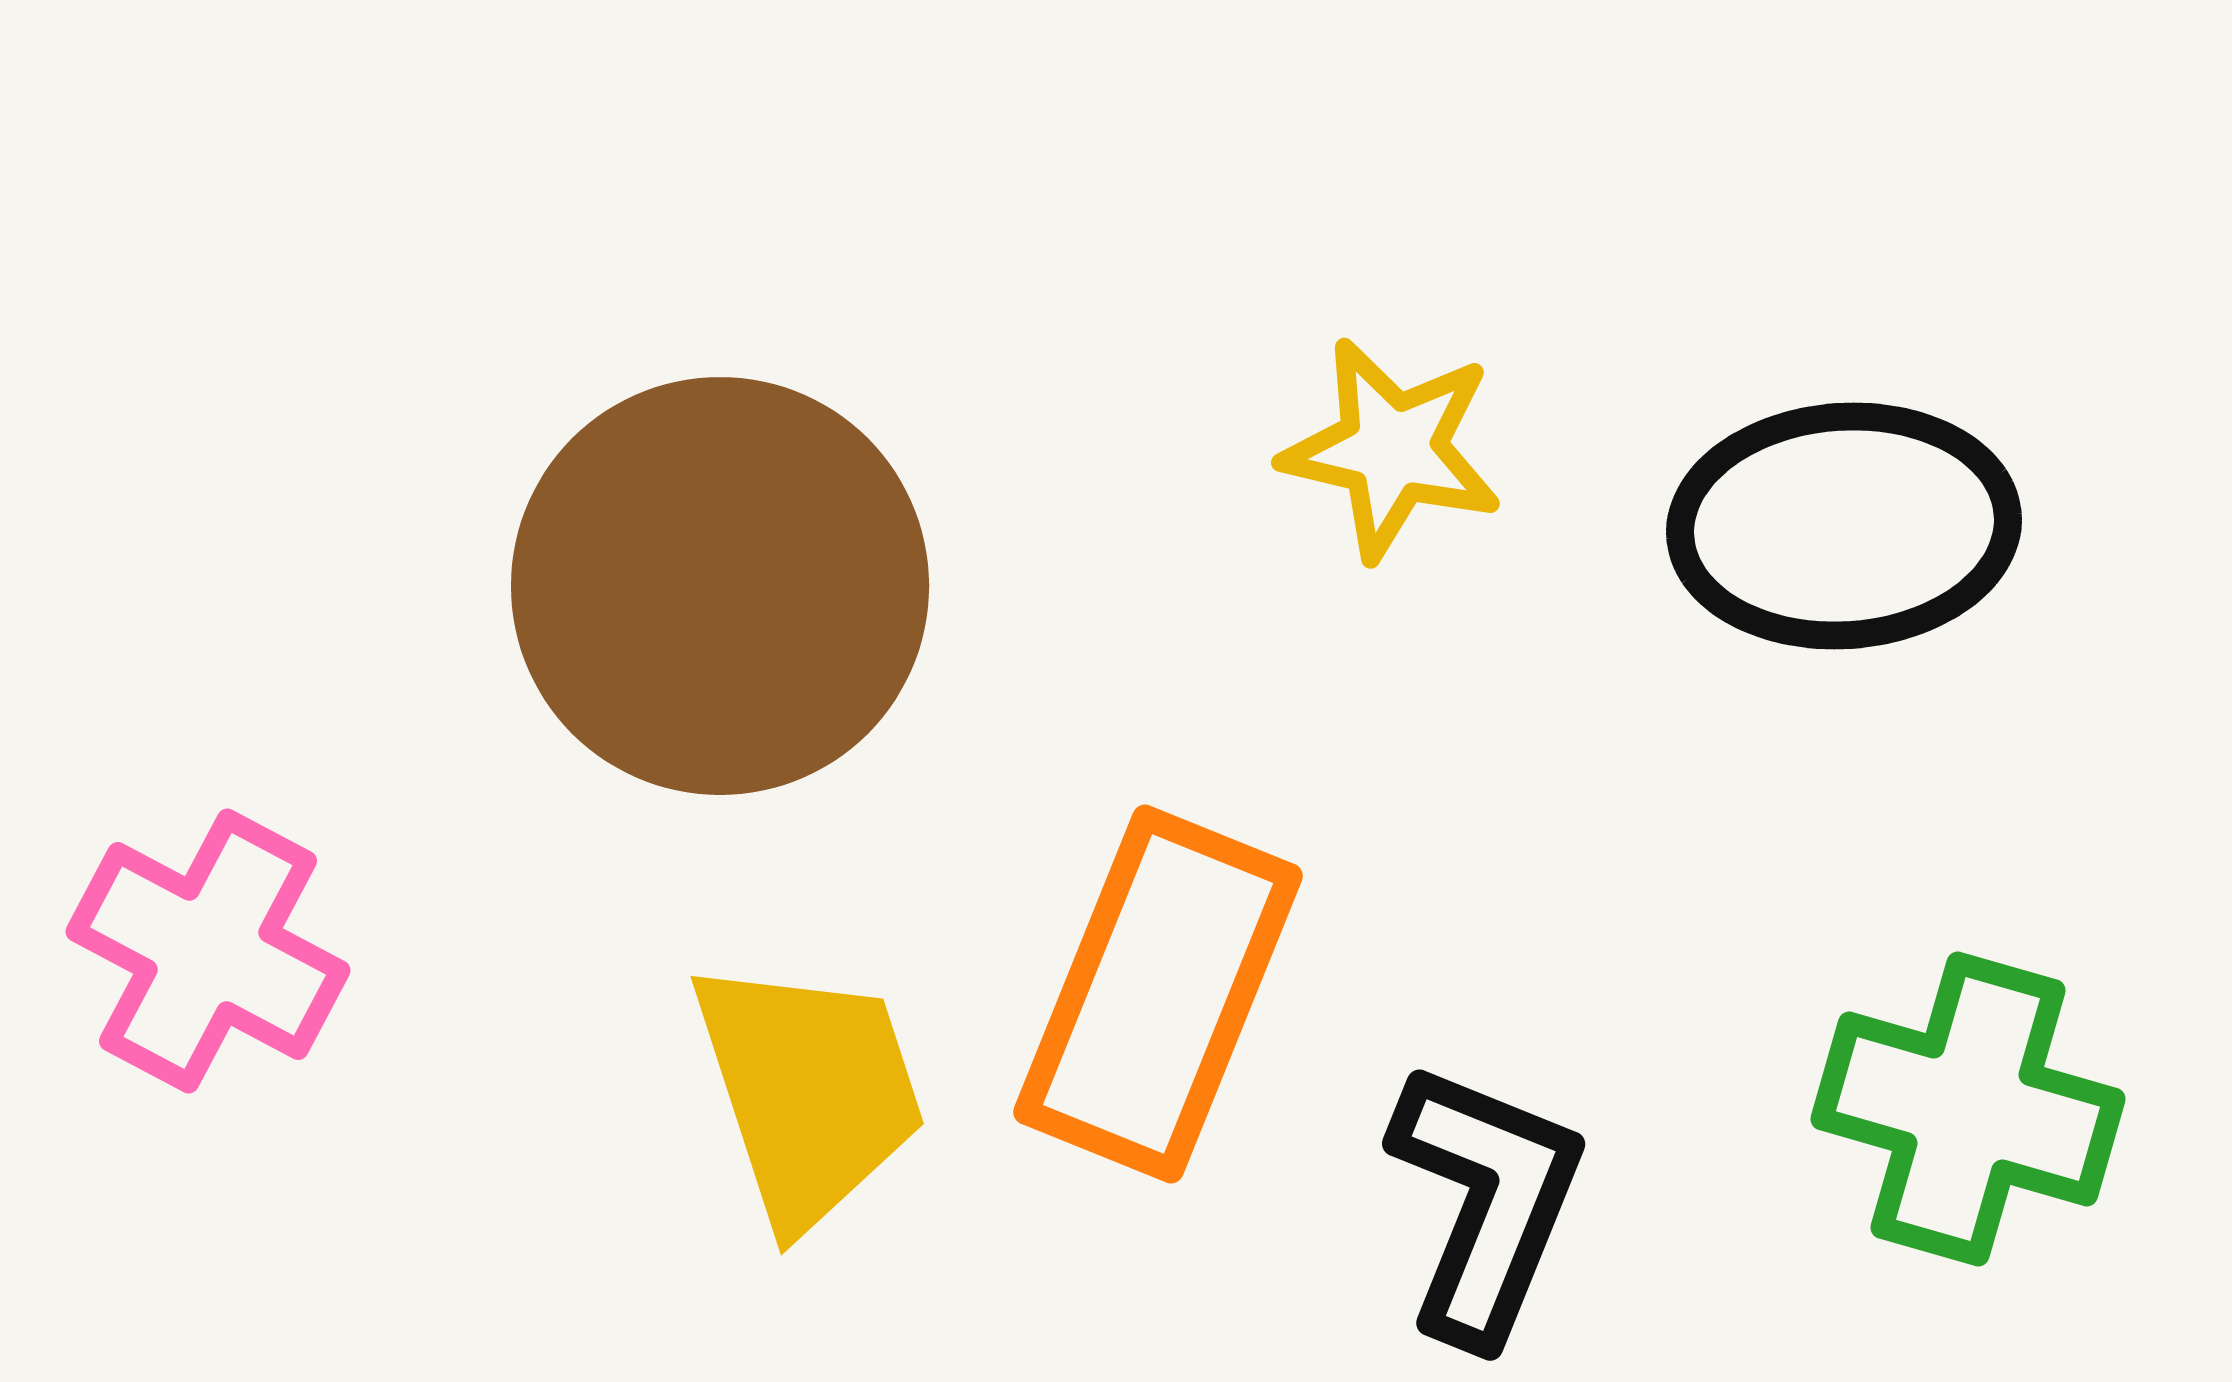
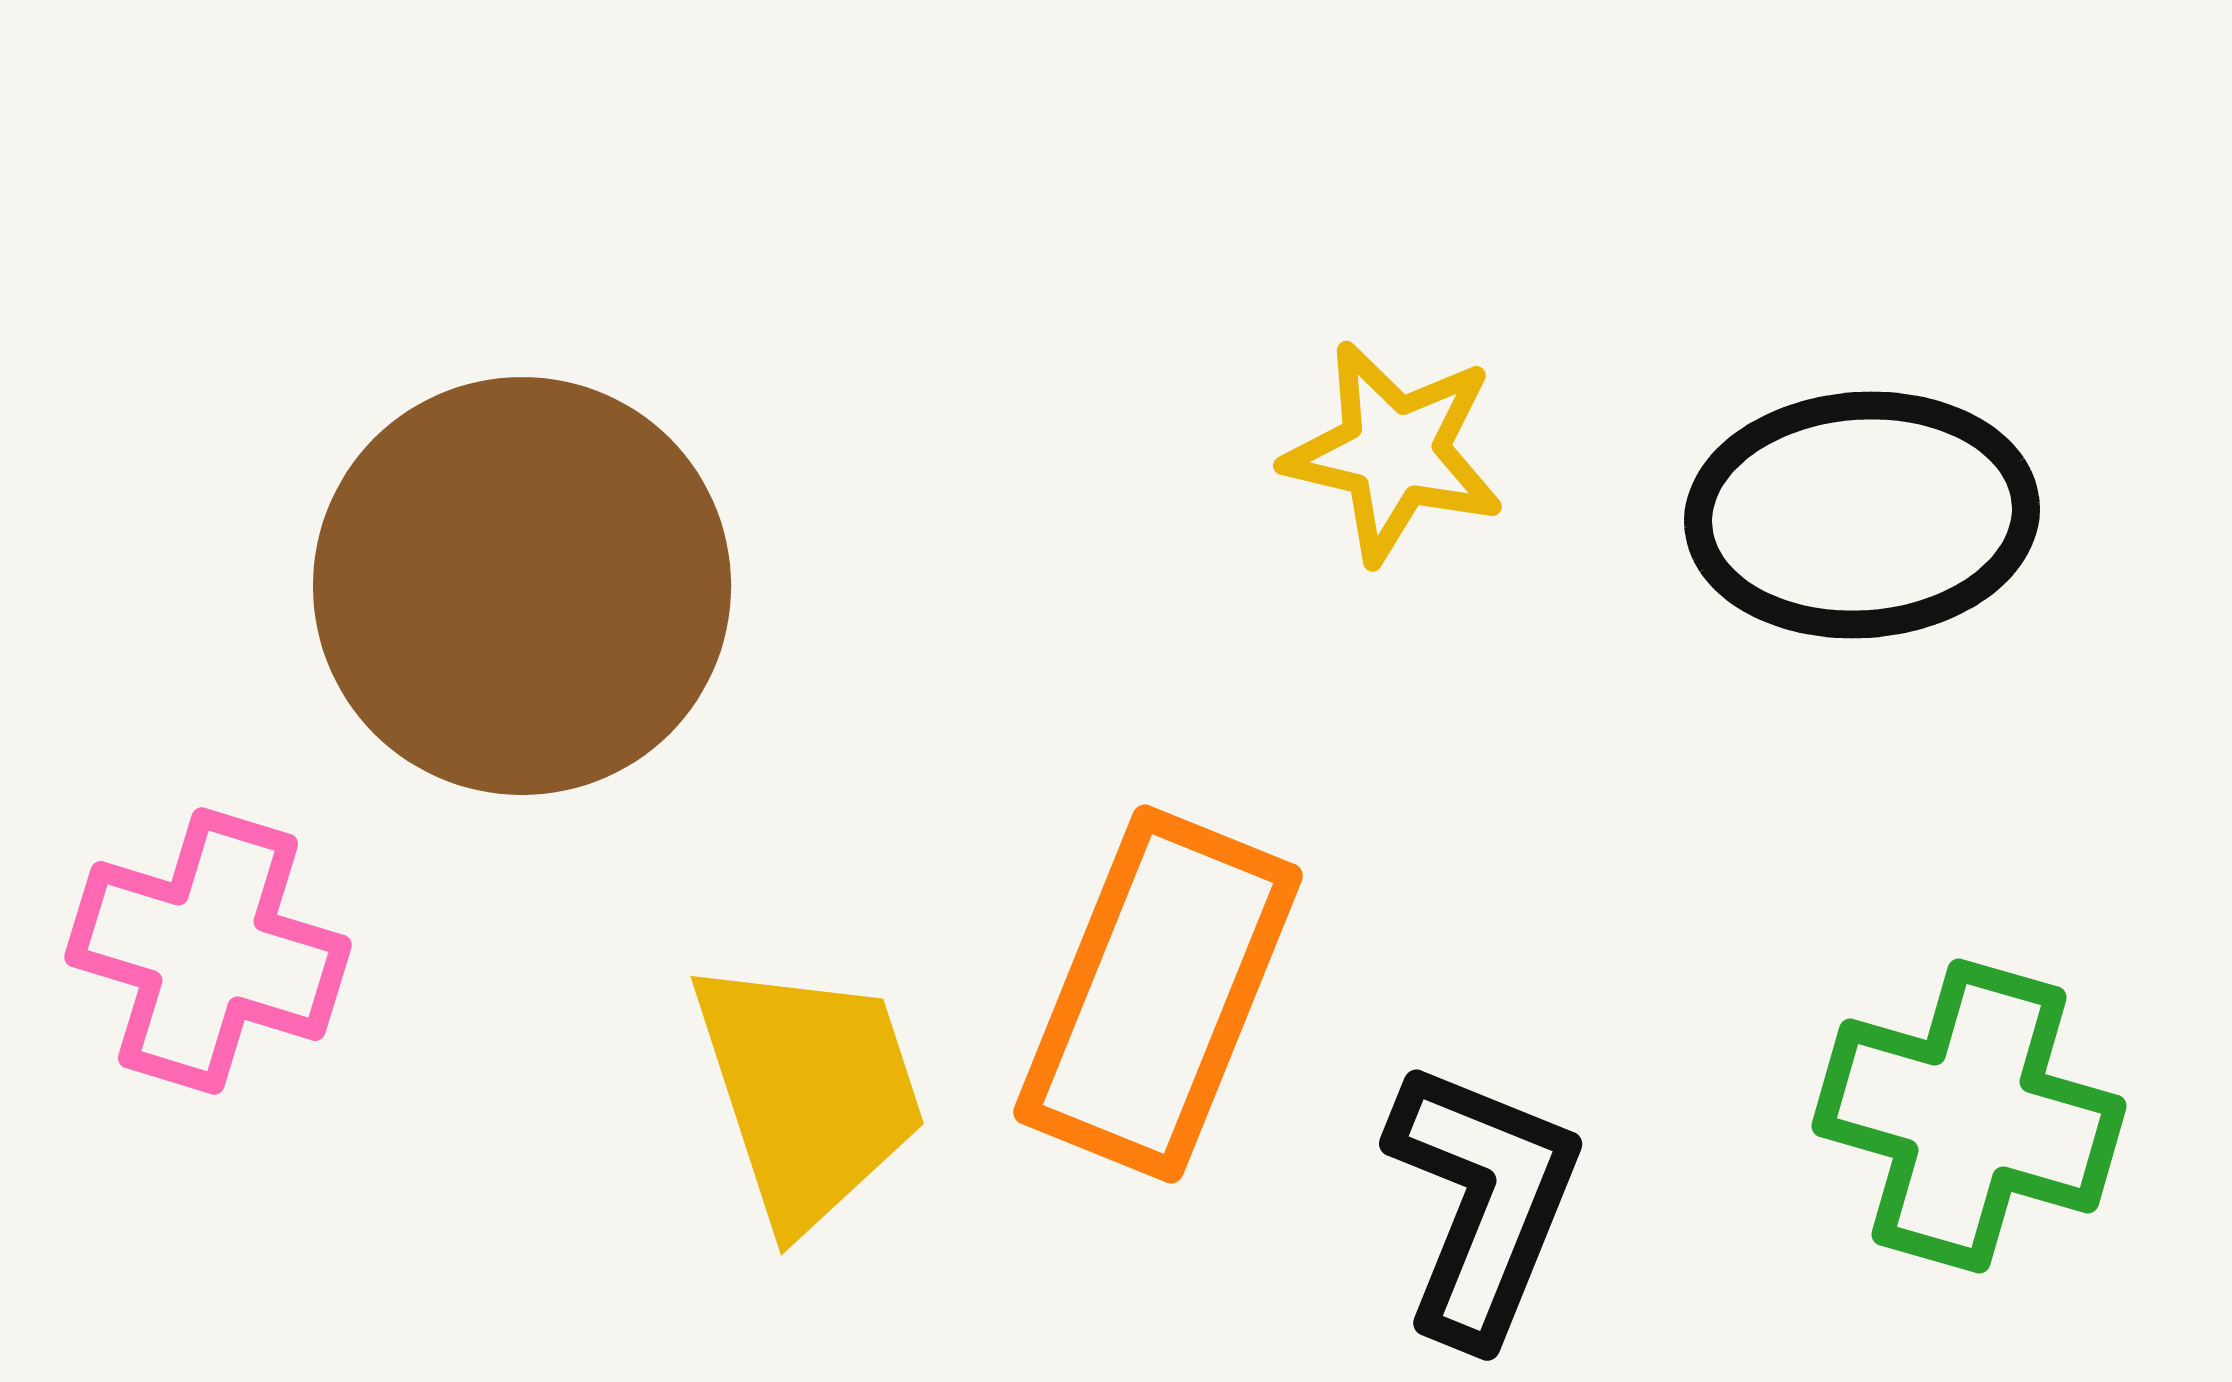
yellow star: moved 2 px right, 3 px down
black ellipse: moved 18 px right, 11 px up
brown circle: moved 198 px left
pink cross: rotated 11 degrees counterclockwise
green cross: moved 1 px right, 7 px down
black L-shape: moved 3 px left
